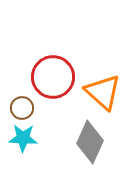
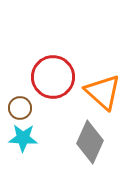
brown circle: moved 2 px left
